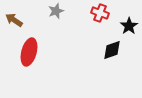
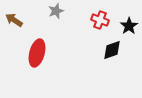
red cross: moved 7 px down
red ellipse: moved 8 px right, 1 px down
